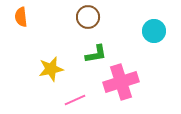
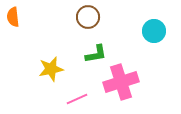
orange semicircle: moved 8 px left
pink line: moved 2 px right, 1 px up
